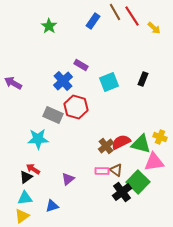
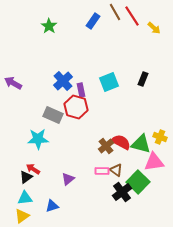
purple rectangle: moved 25 px down; rotated 48 degrees clockwise
red semicircle: rotated 54 degrees clockwise
